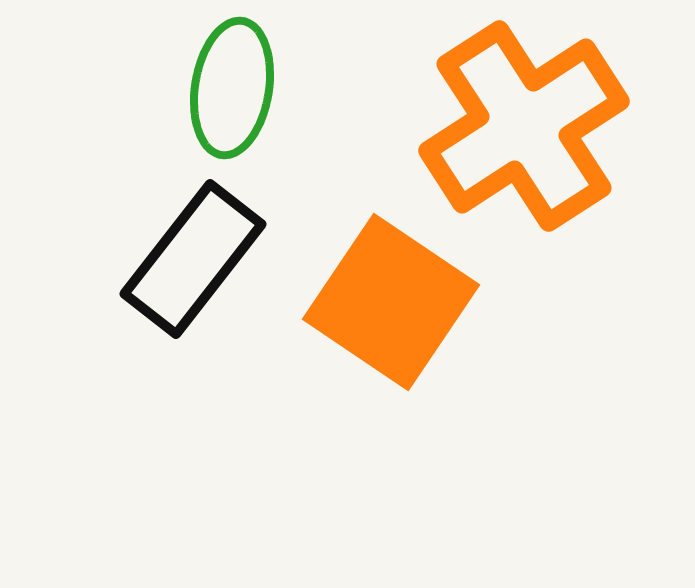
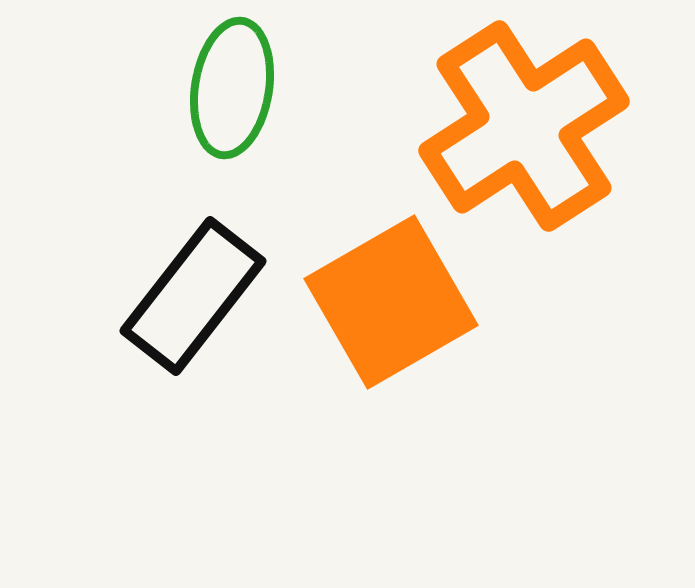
black rectangle: moved 37 px down
orange square: rotated 26 degrees clockwise
